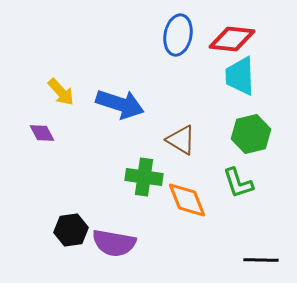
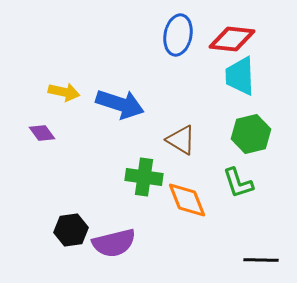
yellow arrow: moved 3 px right; rotated 36 degrees counterclockwise
purple diamond: rotated 8 degrees counterclockwise
purple semicircle: rotated 24 degrees counterclockwise
